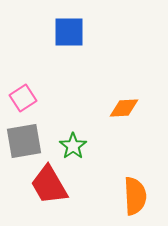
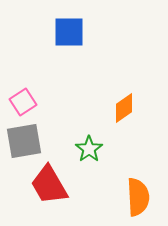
pink square: moved 4 px down
orange diamond: rotated 32 degrees counterclockwise
green star: moved 16 px right, 3 px down
orange semicircle: moved 3 px right, 1 px down
